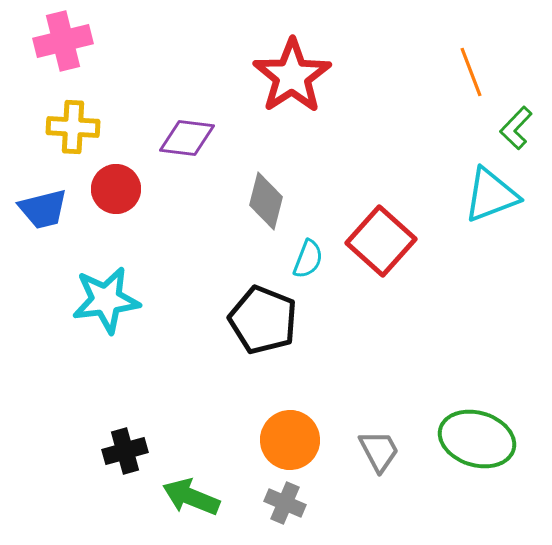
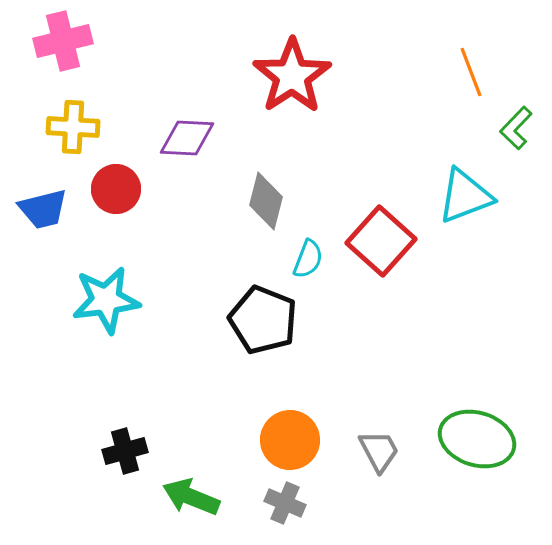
purple diamond: rotated 4 degrees counterclockwise
cyan triangle: moved 26 px left, 1 px down
